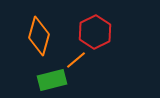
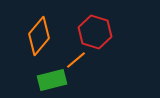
red hexagon: rotated 16 degrees counterclockwise
orange diamond: rotated 24 degrees clockwise
